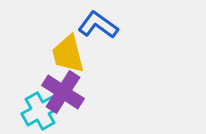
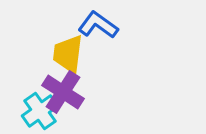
yellow trapezoid: rotated 21 degrees clockwise
cyan cross: rotated 6 degrees counterclockwise
